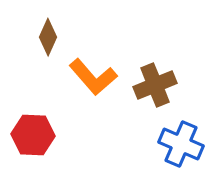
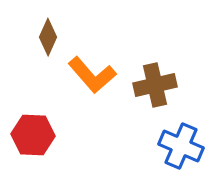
orange L-shape: moved 1 px left, 2 px up
brown cross: rotated 9 degrees clockwise
blue cross: moved 2 px down
